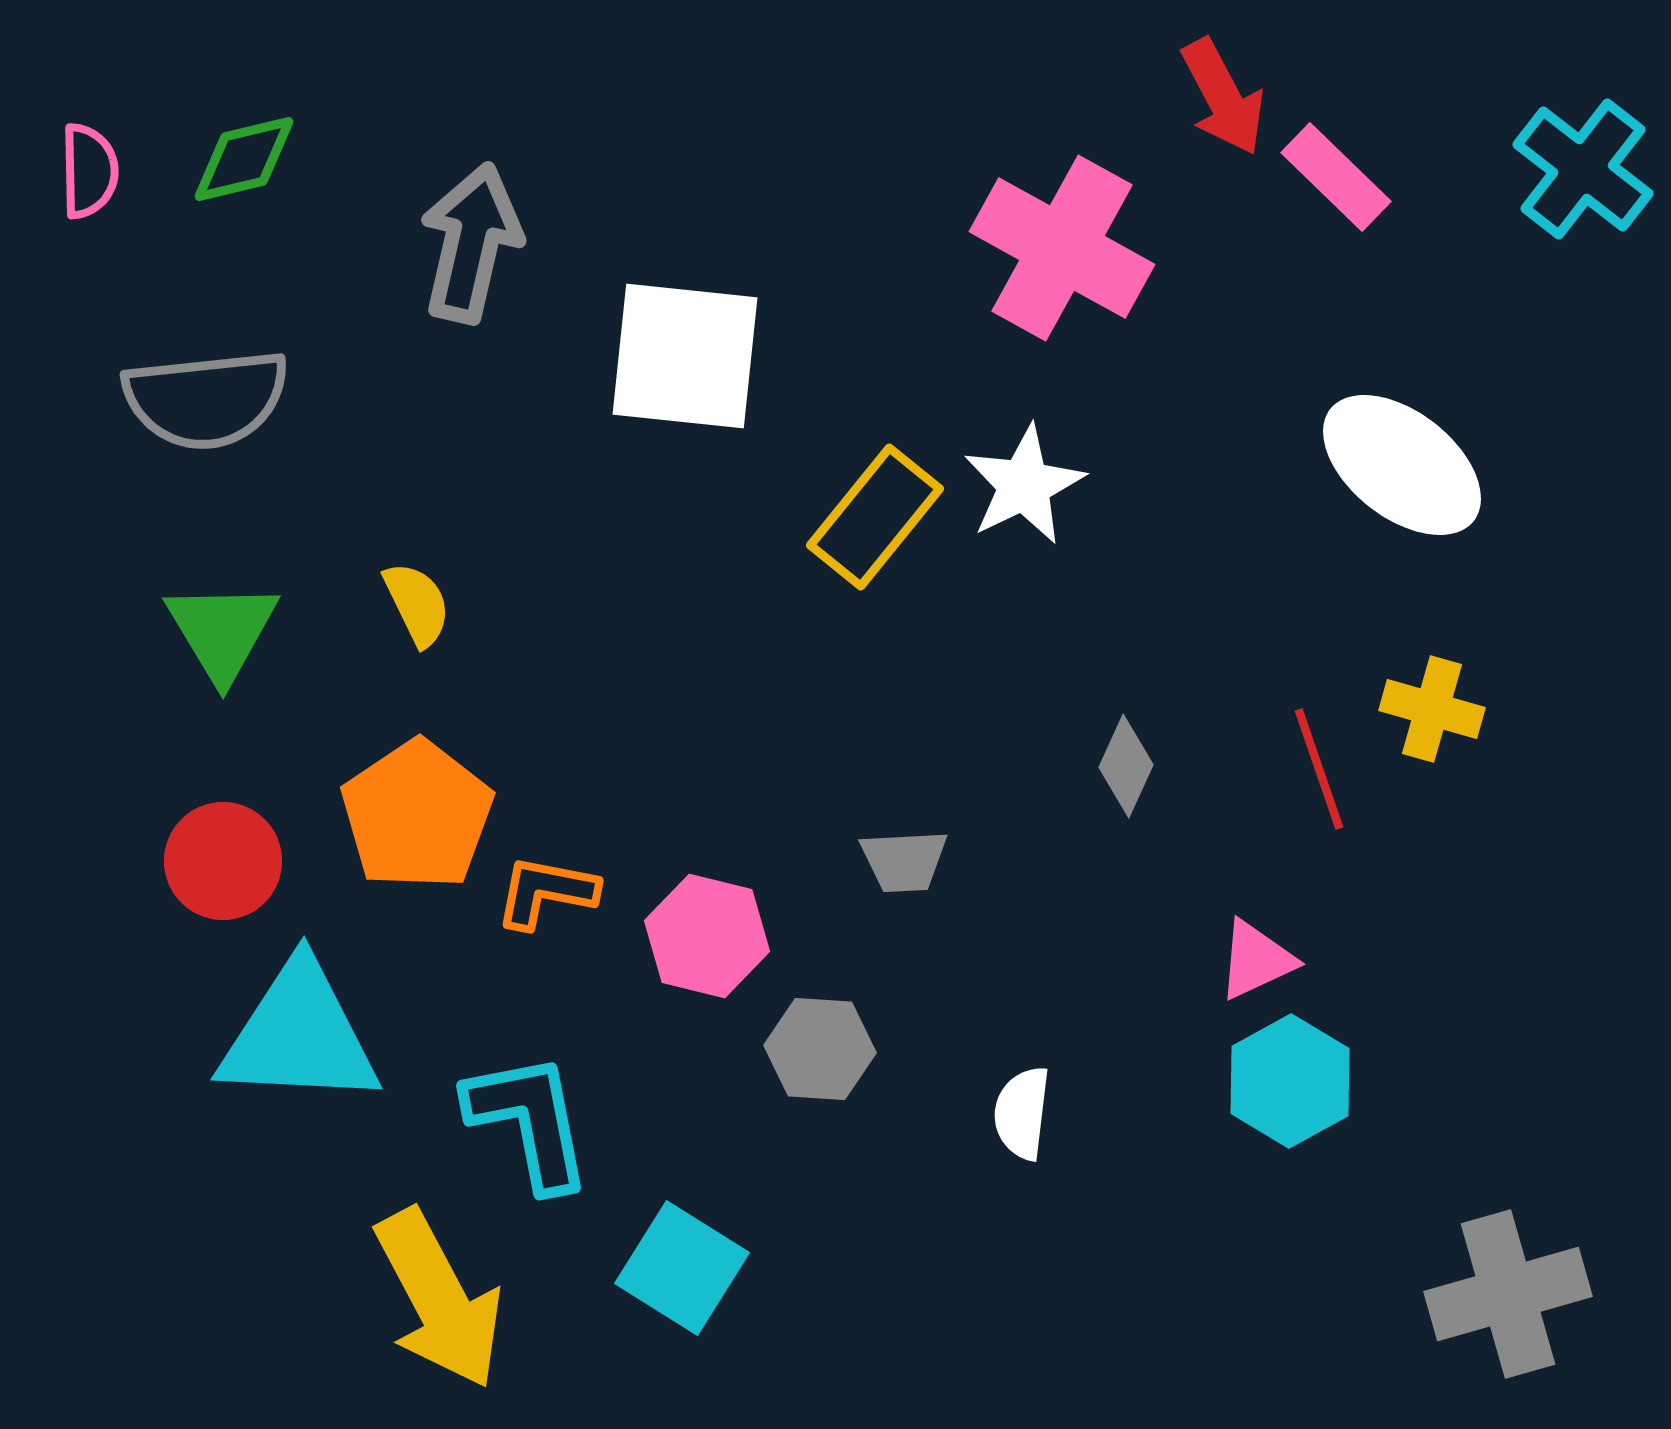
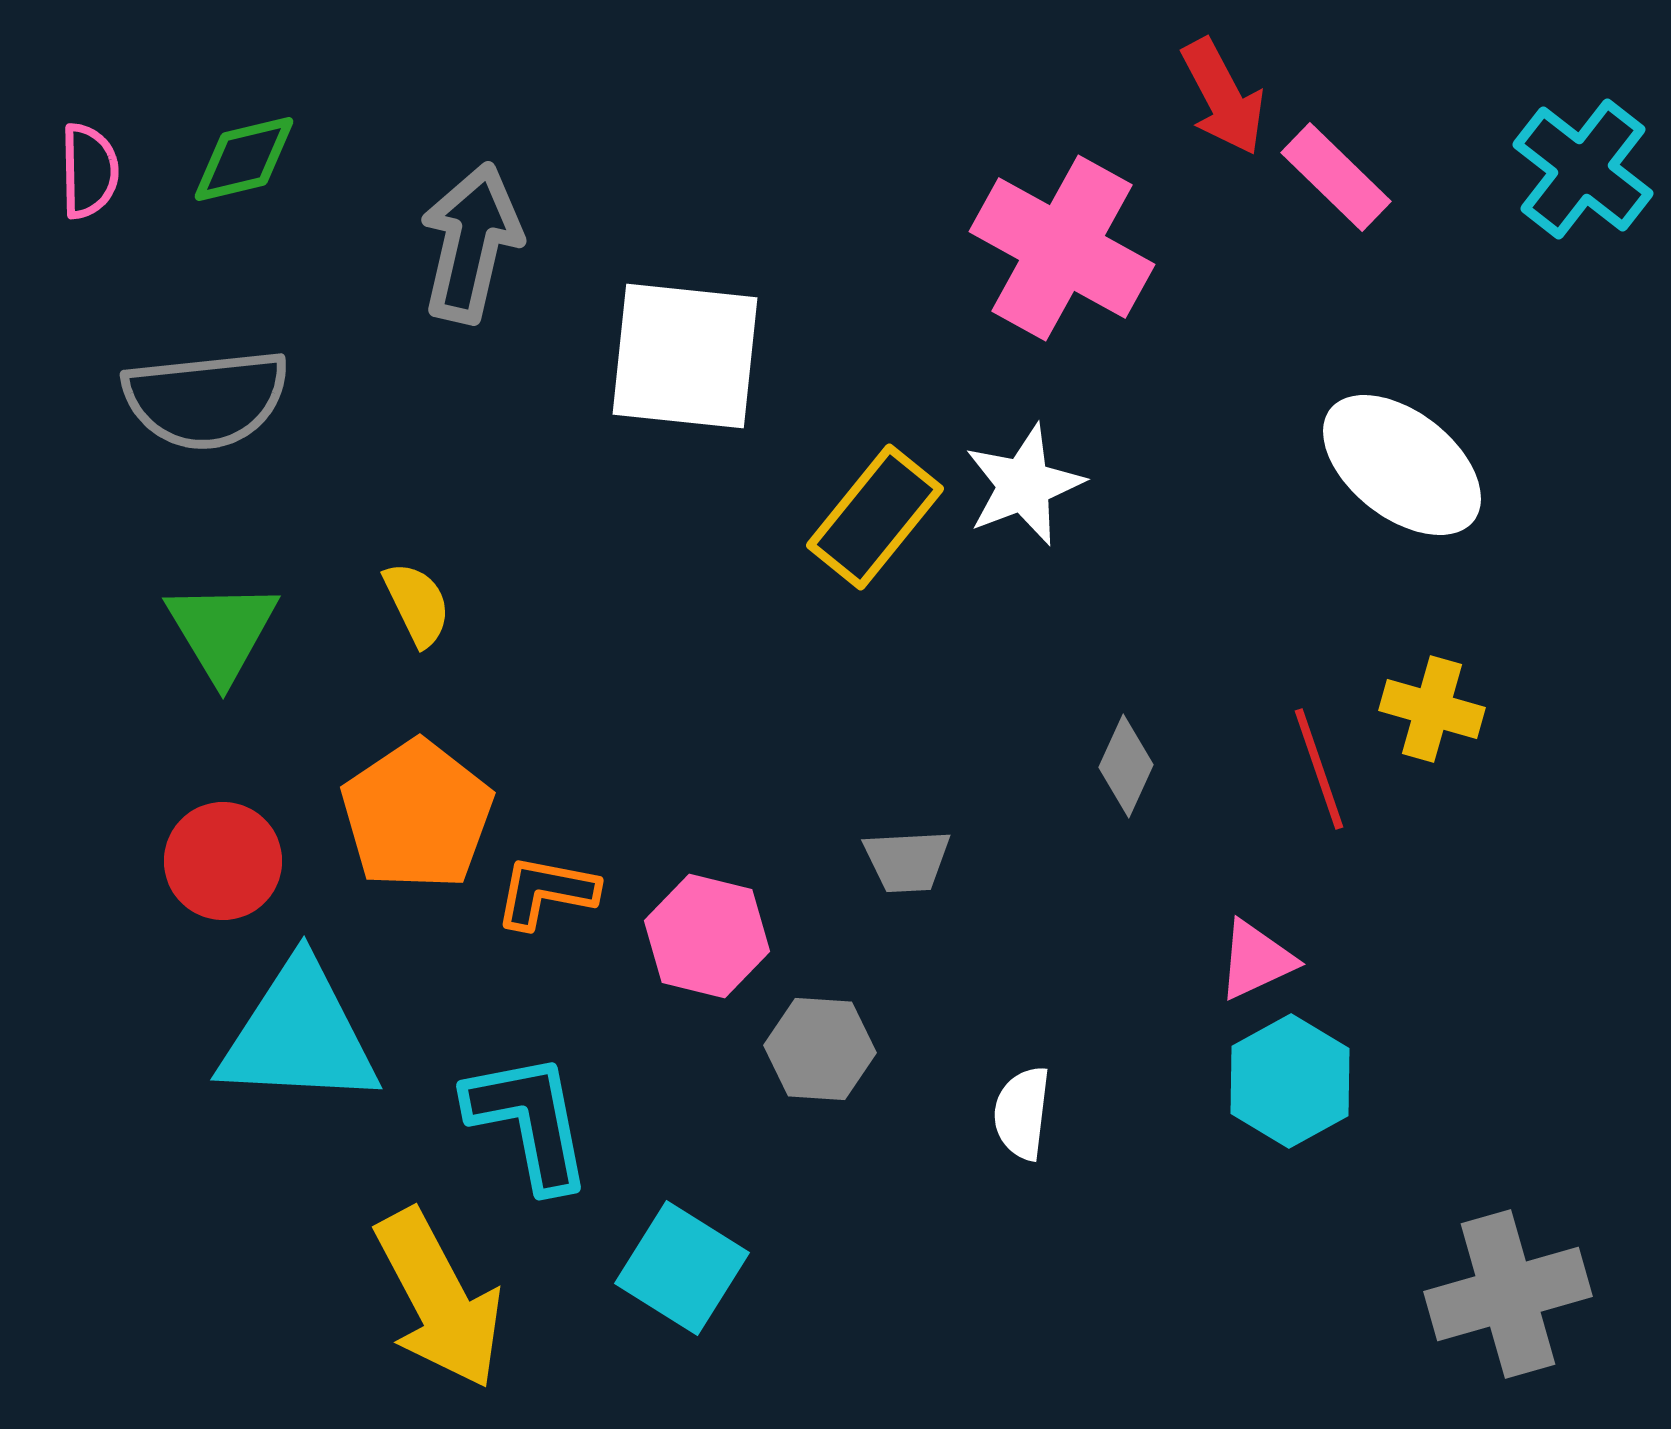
white star: rotated 5 degrees clockwise
gray trapezoid: moved 3 px right
